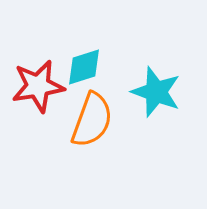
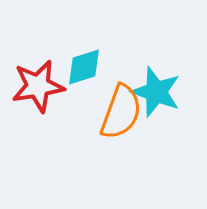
orange semicircle: moved 29 px right, 8 px up
